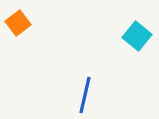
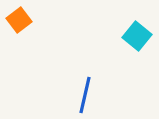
orange square: moved 1 px right, 3 px up
